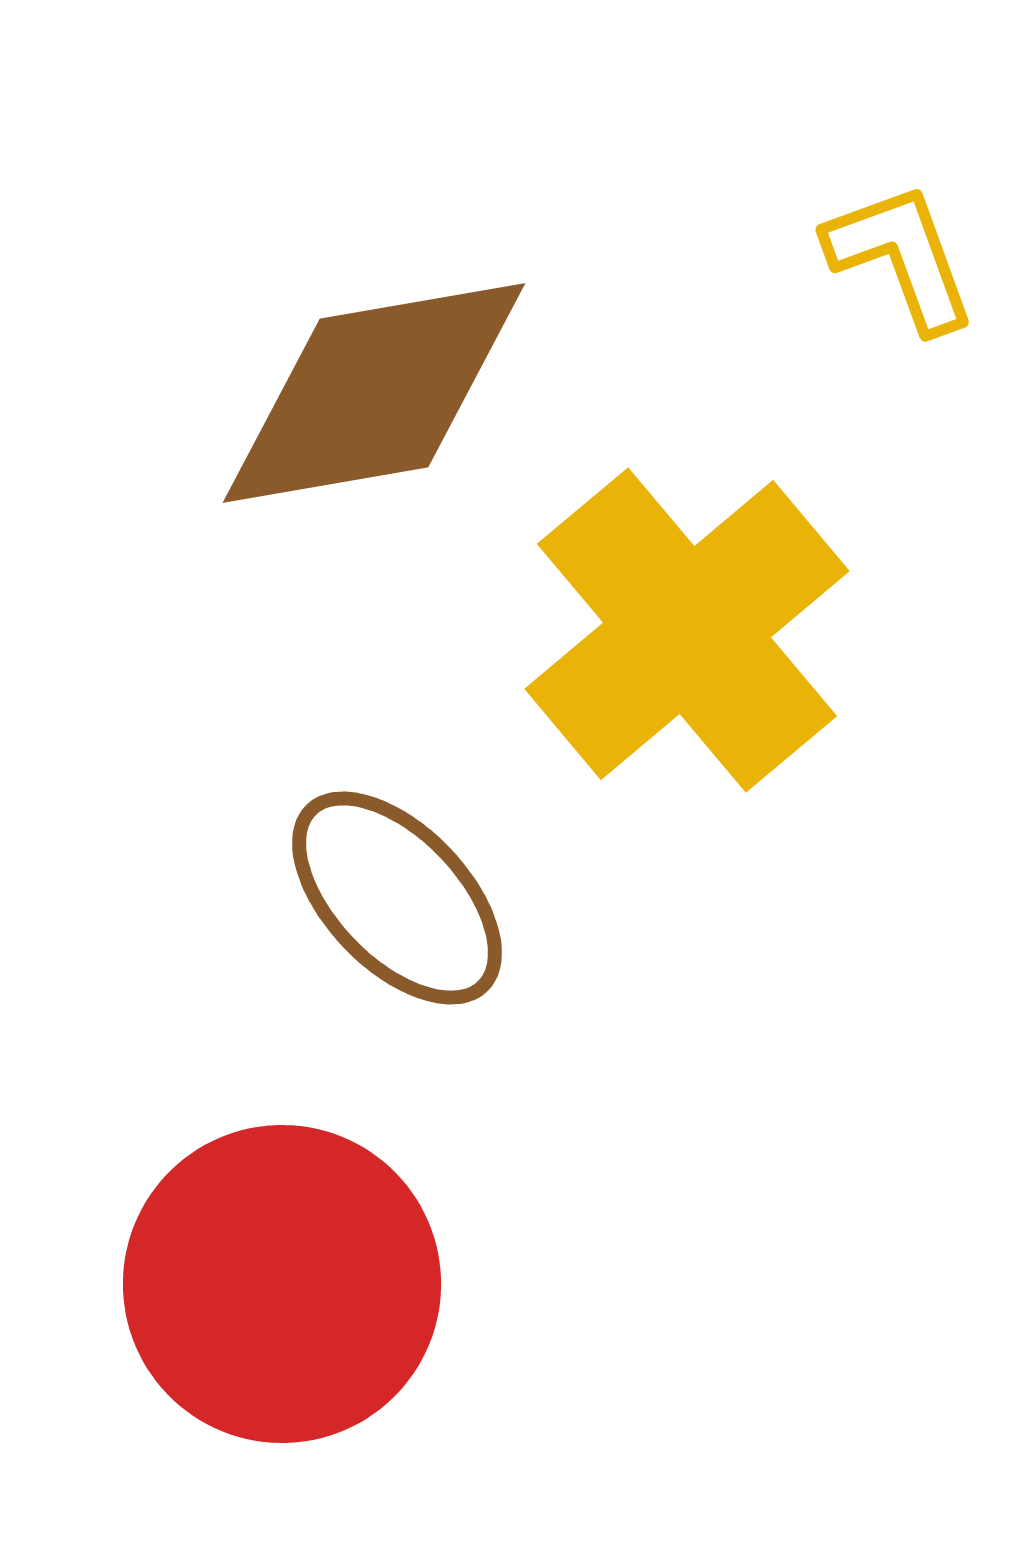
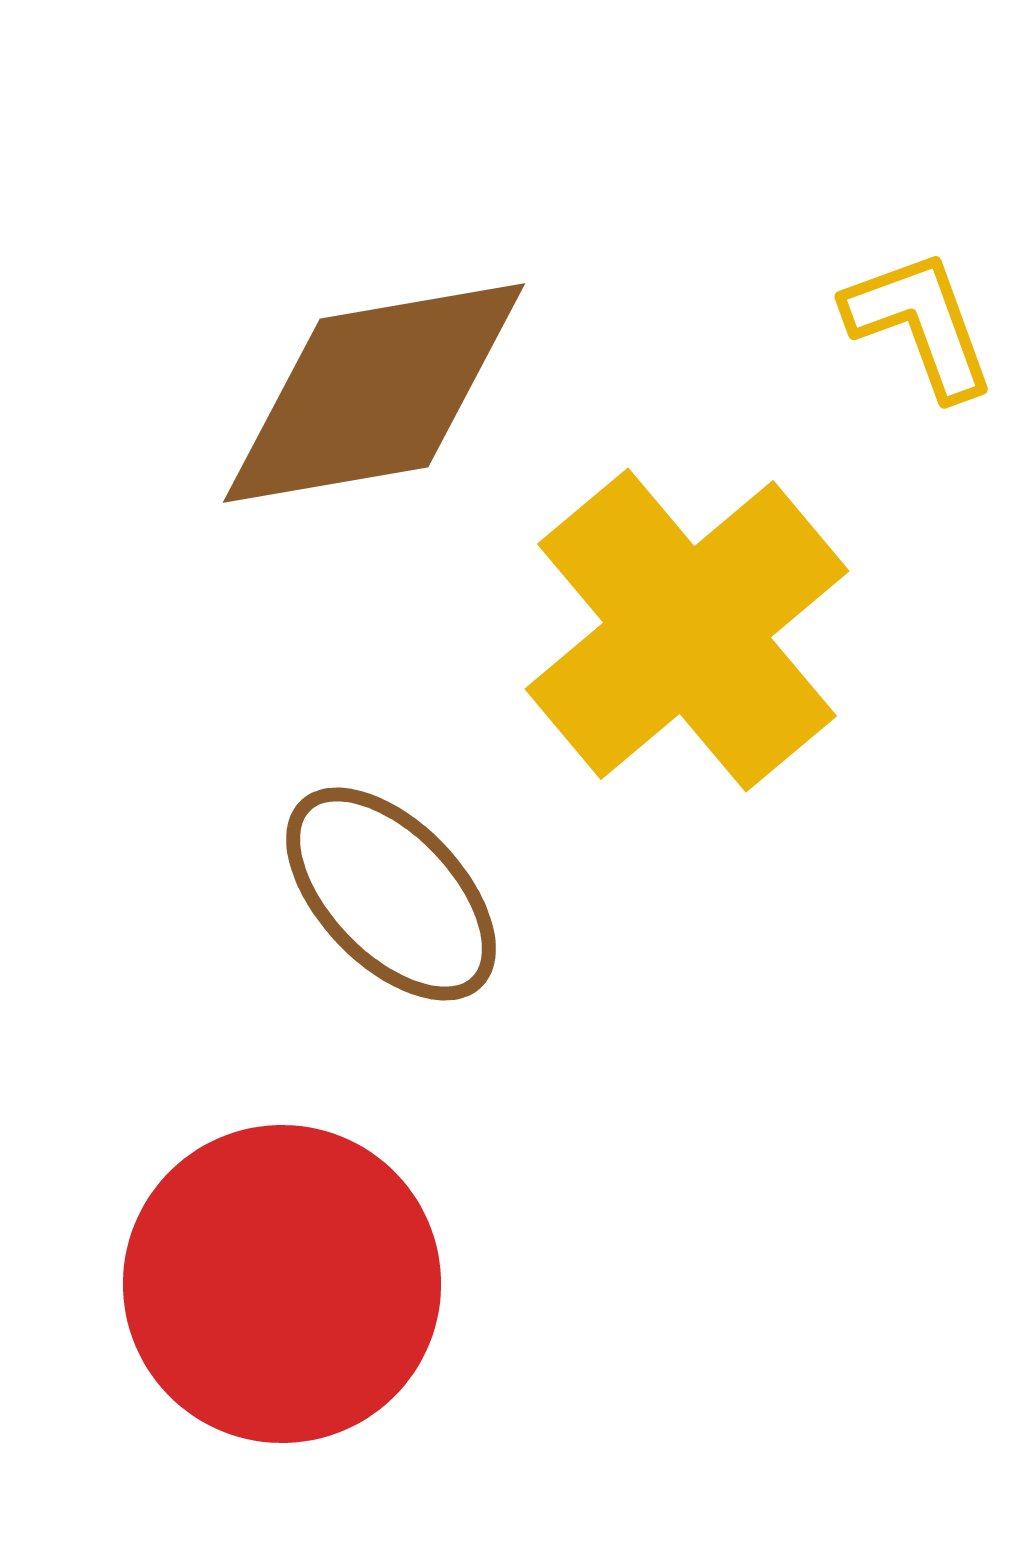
yellow L-shape: moved 19 px right, 67 px down
brown ellipse: moved 6 px left, 4 px up
